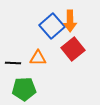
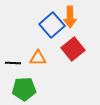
orange arrow: moved 4 px up
blue square: moved 1 px up
